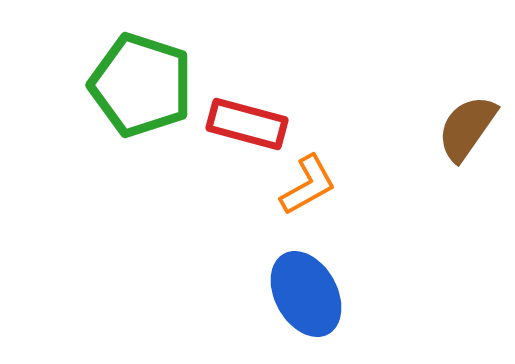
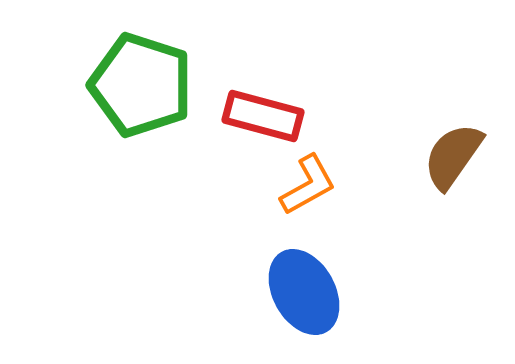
red rectangle: moved 16 px right, 8 px up
brown semicircle: moved 14 px left, 28 px down
blue ellipse: moved 2 px left, 2 px up
